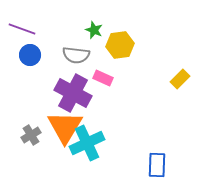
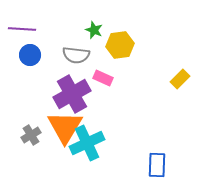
purple line: rotated 16 degrees counterclockwise
purple cross: moved 1 px left, 1 px down; rotated 33 degrees clockwise
